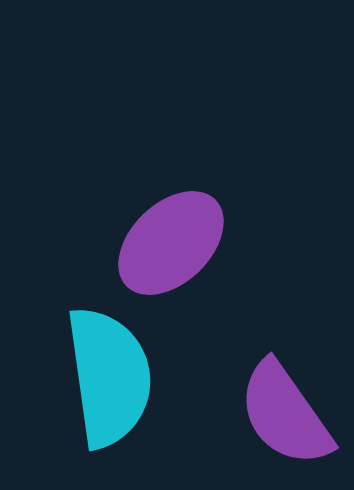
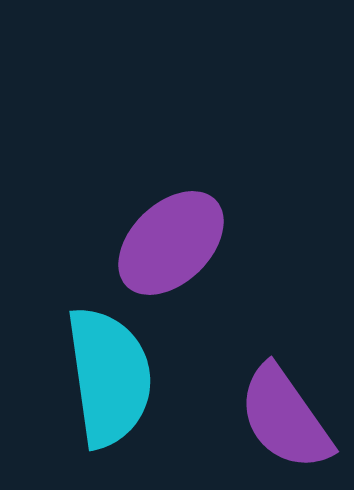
purple semicircle: moved 4 px down
